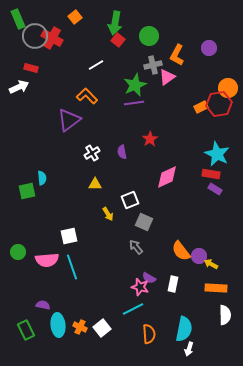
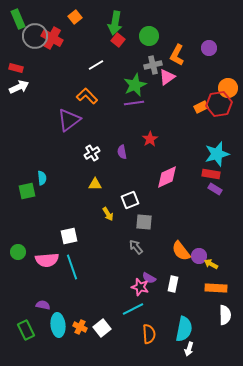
red rectangle at (31, 68): moved 15 px left
cyan star at (217, 154): rotated 30 degrees clockwise
gray square at (144, 222): rotated 18 degrees counterclockwise
